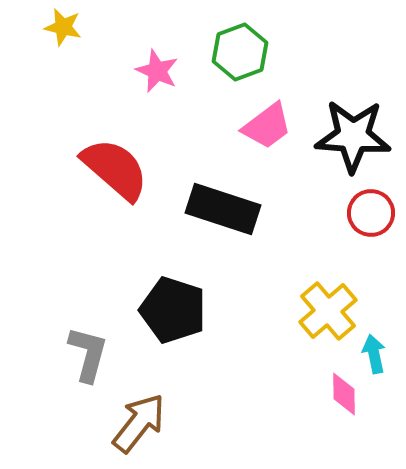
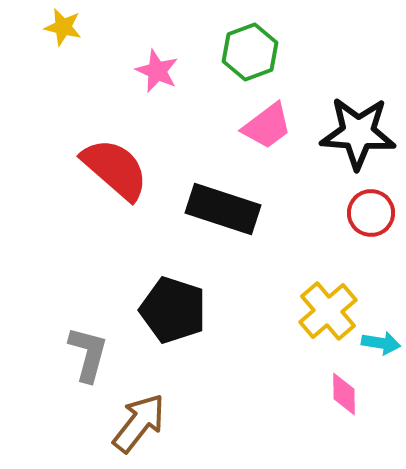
green hexagon: moved 10 px right
black star: moved 5 px right, 3 px up
cyan arrow: moved 7 px right, 11 px up; rotated 111 degrees clockwise
